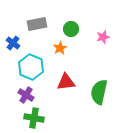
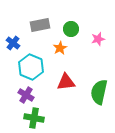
gray rectangle: moved 3 px right, 1 px down
pink star: moved 5 px left, 2 px down
